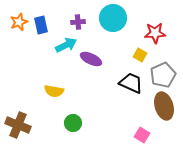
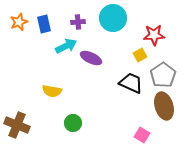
blue rectangle: moved 3 px right, 1 px up
red star: moved 1 px left, 2 px down
cyan arrow: moved 1 px down
yellow square: rotated 32 degrees clockwise
purple ellipse: moved 1 px up
gray pentagon: rotated 10 degrees counterclockwise
yellow semicircle: moved 2 px left
brown cross: moved 1 px left
